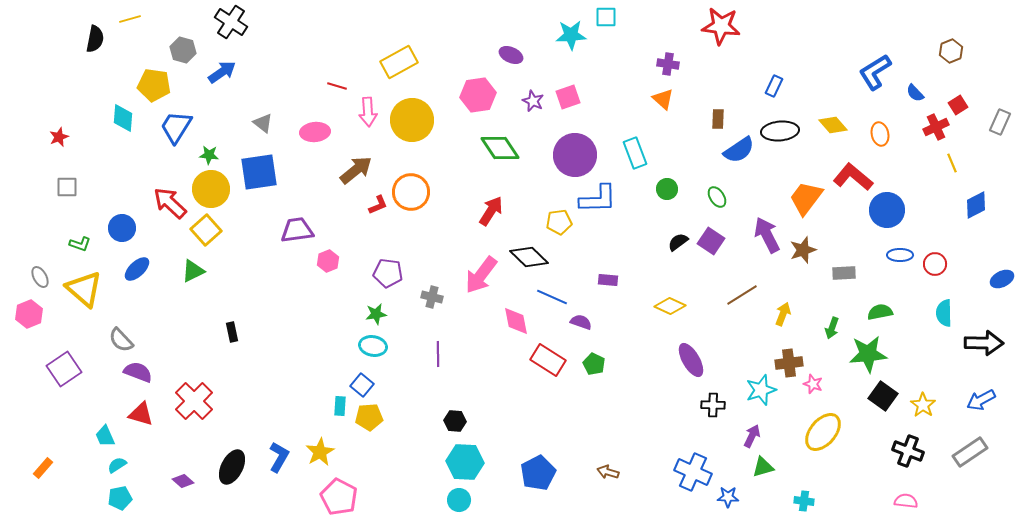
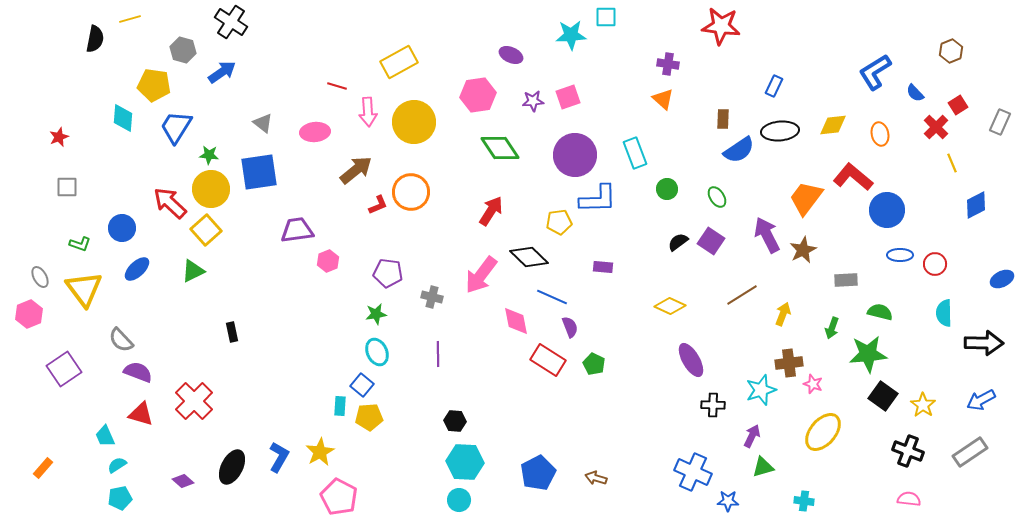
purple star at (533, 101): rotated 30 degrees counterclockwise
brown rectangle at (718, 119): moved 5 px right
yellow circle at (412, 120): moved 2 px right, 2 px down
yellow diamond at (833, 125): rotated 56 degrees counterclockwise
red cross at (936, 127): rotated 20 degrees counterclockwise
brown star at (803, 250): rotated 8 degrees counterclockwise
gray rectangle at (844, 273): moved 2 px right, 7 px down
purple rectangle at (608, 280): moved 5 px left, 13 px up
yellow triangle at (84, 289): rotated 12 degrees clockwise
green semicircle at (880, 312): rotated 25 degrees clockwise
purple semicircle at (581, 322): moved 11 px left, 5 px down; rotated 50 degrees clockwise
cyan ellipse at (373, 346): moved 4 px right, 6 px down; rotated 56 degrees clockwise
brown arrow at (608, 472): moved 12 px left, 6 px down
blue star at (728, 497): moved 4 px down
pink semicircle at (906, 501): moved 3 px right, 2 px up
